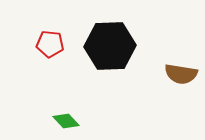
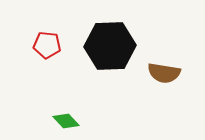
red pentagon: moved 3 px left, 1 px down
brown semicircle: moved 17 px left, 1 px up
